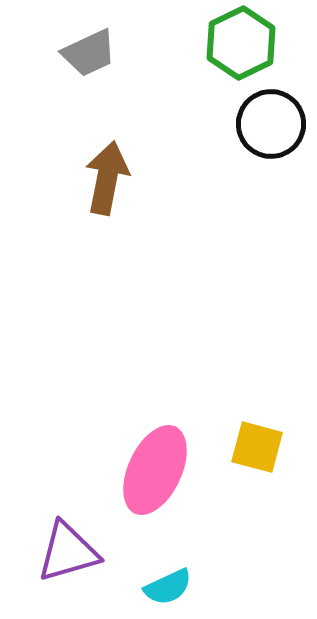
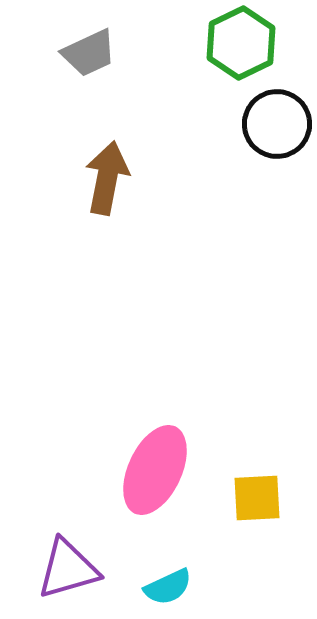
black circle: moved 6 px right
yellow square: moved 51 px down; rotated 18 degrees counterclockwise
purple triangle: moved 17 px down
